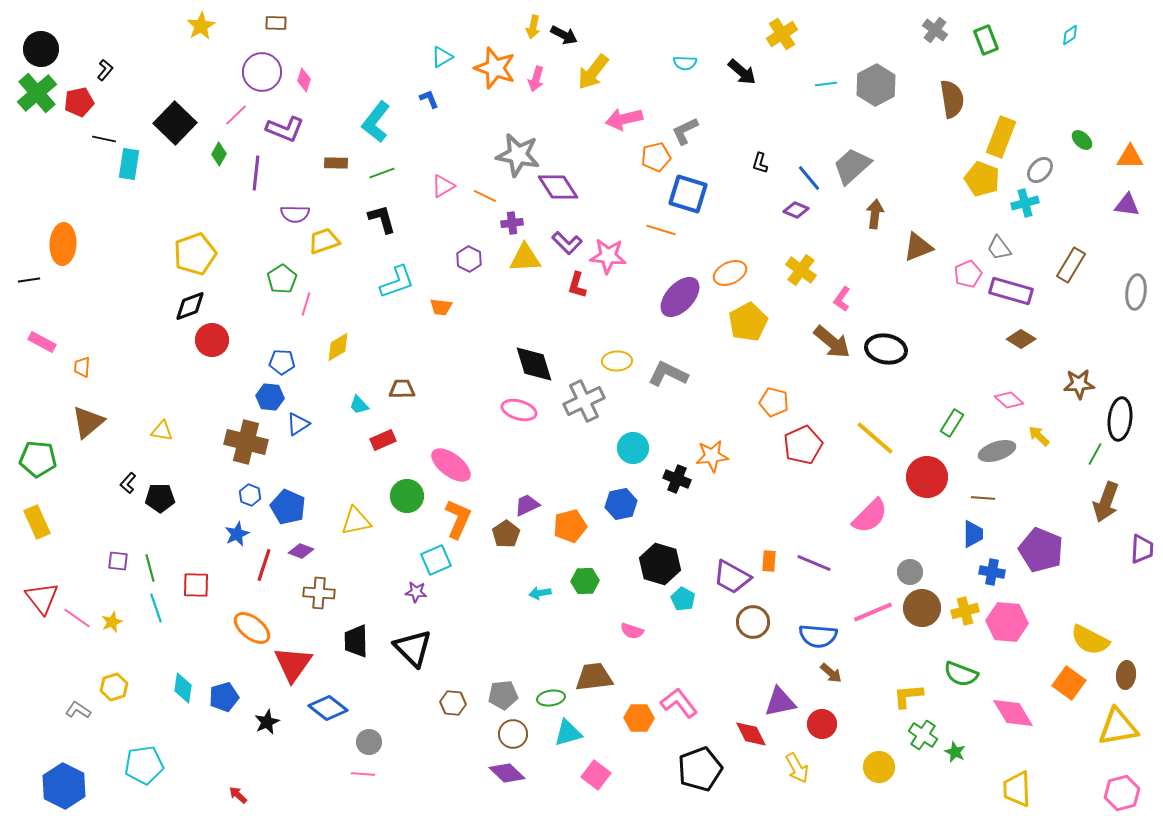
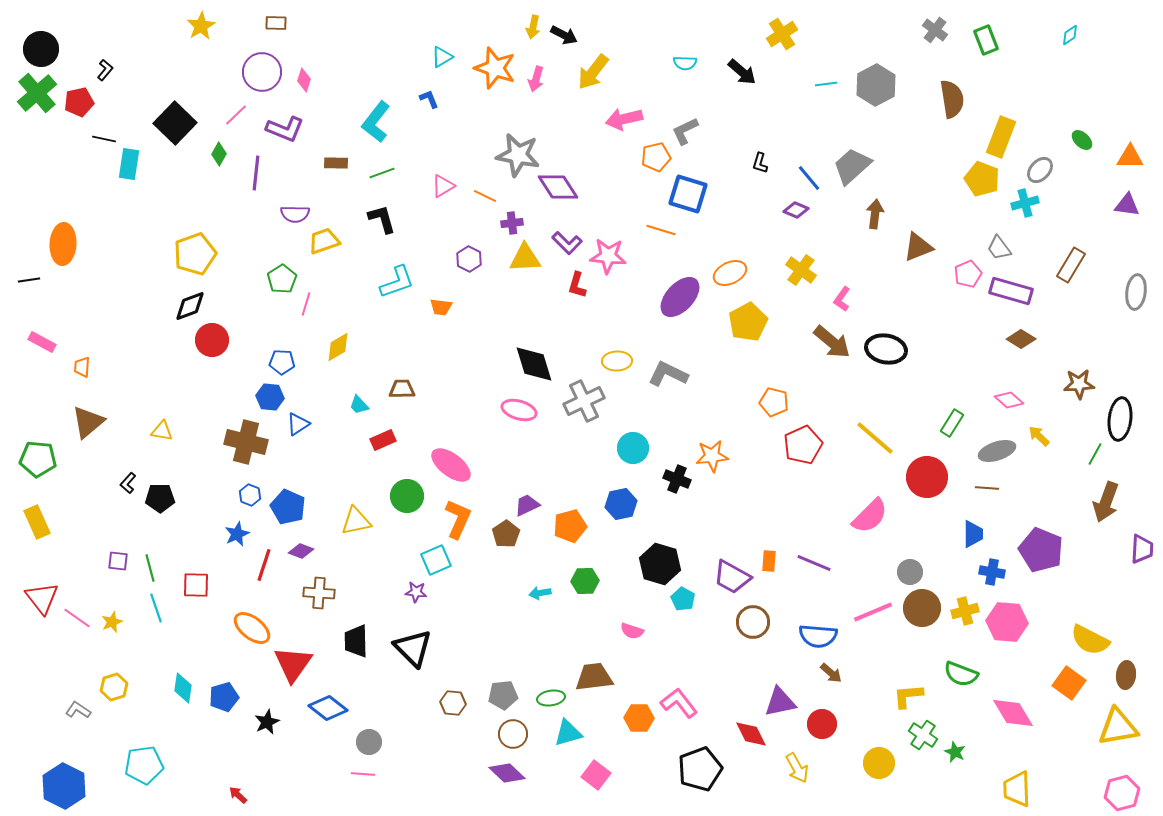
brown line at (983, 498): moved 4 px right, 10 px up
yellow circle at (879, 767): moved 4 px up
